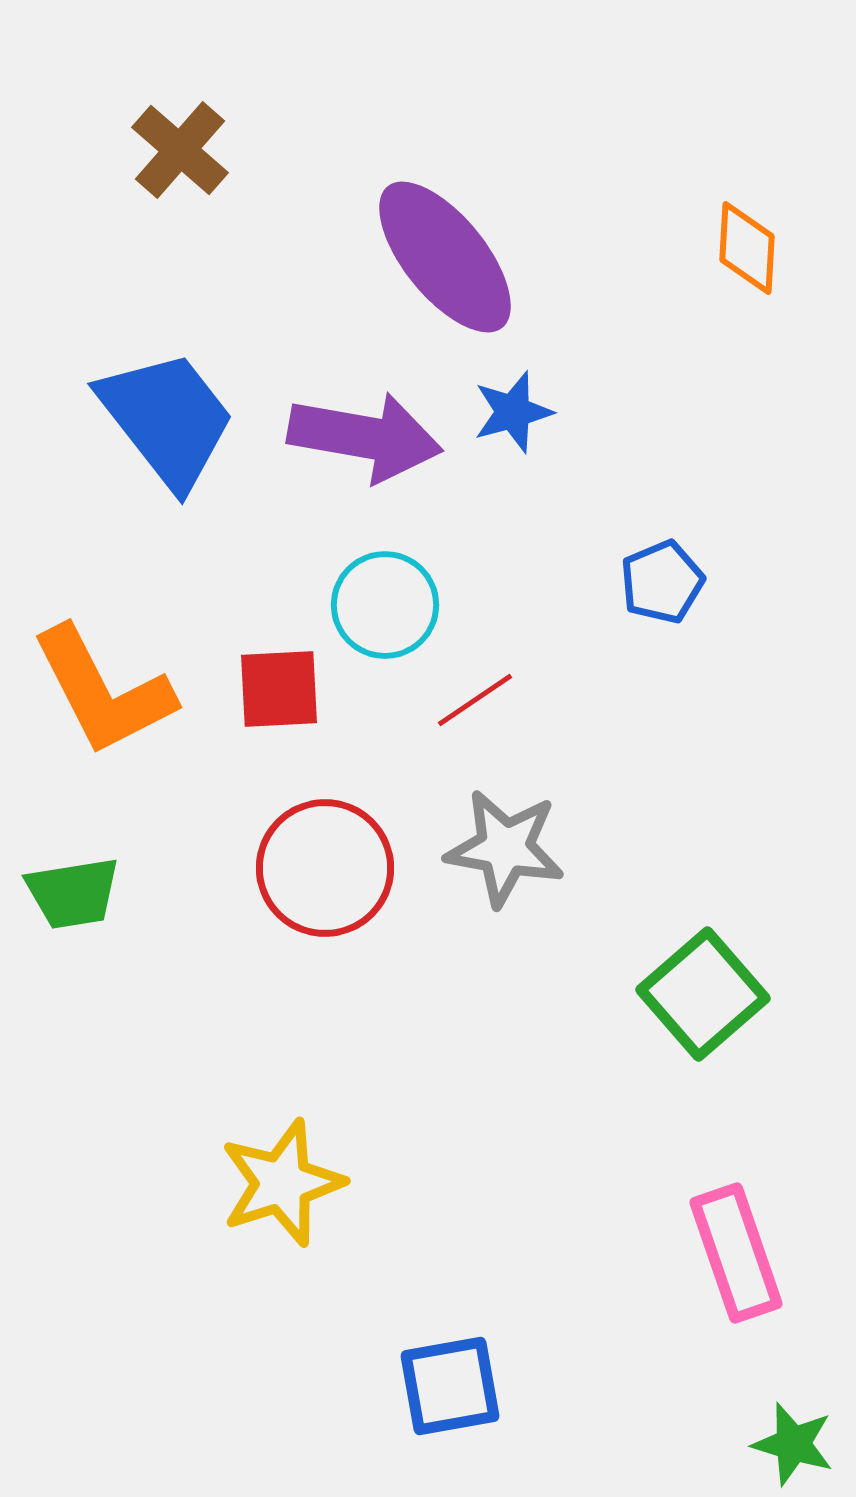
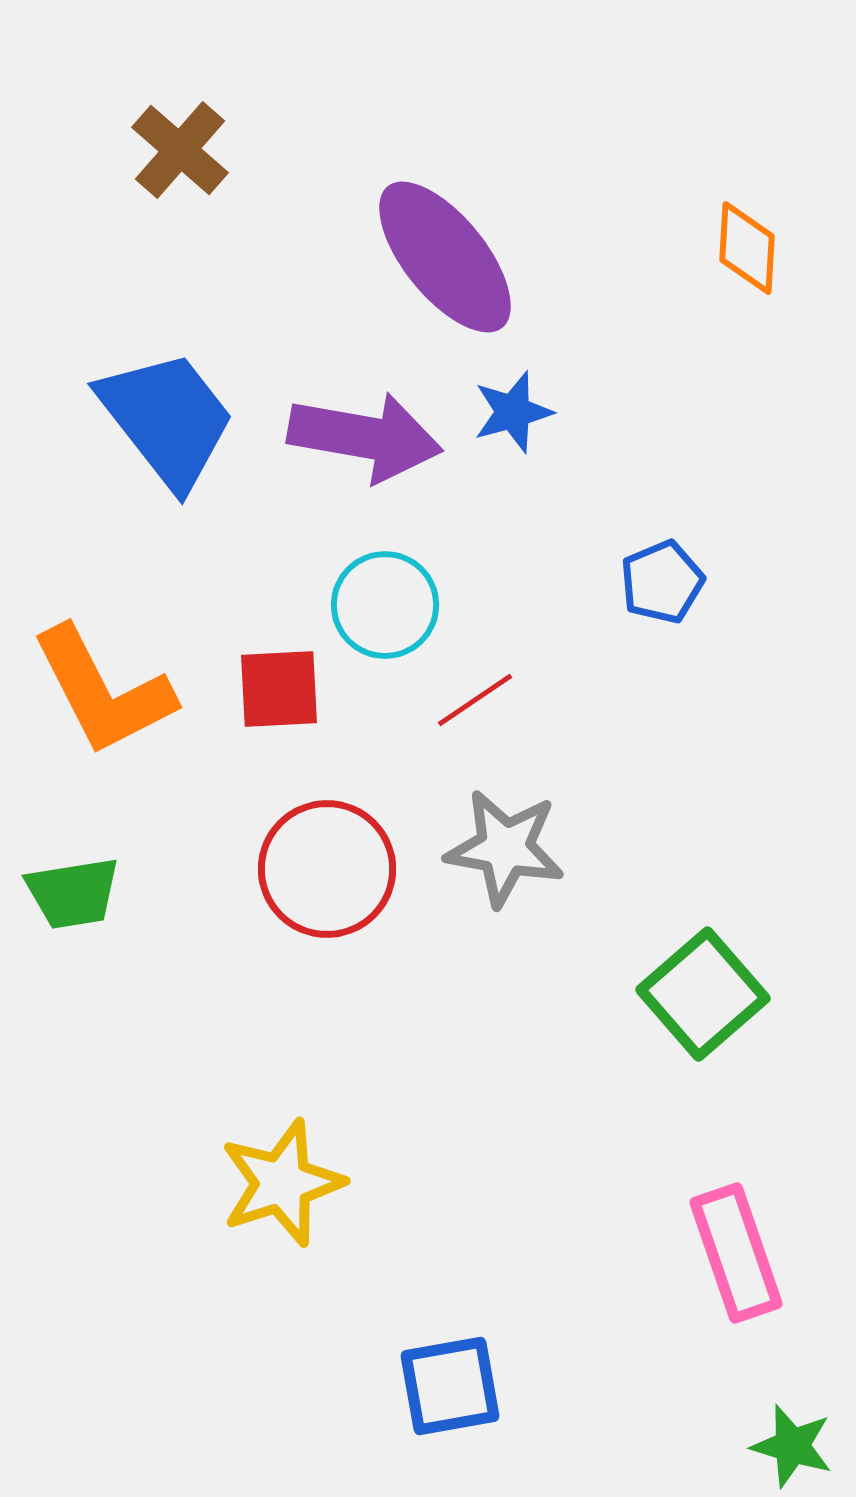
red circle: moved 2 px right, 1 px down
green star: moved 1 px left, 2 px down
